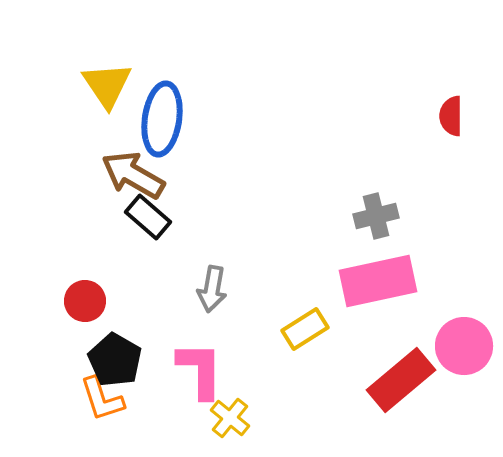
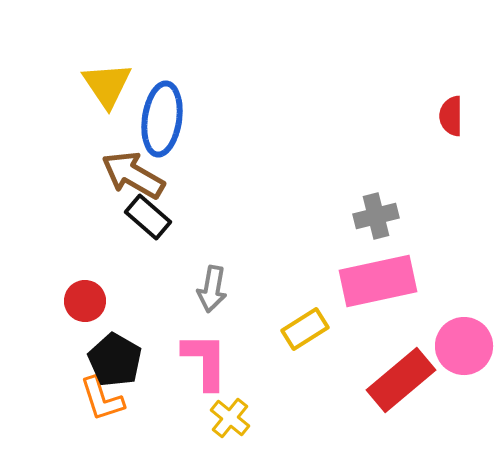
pink L-shape: moved 5 px right, 9 px up
